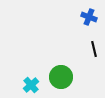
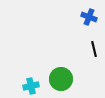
green circle: moved 2 px down
cyan cross: moved 1 px down; rotated 28 degrees clockwise
